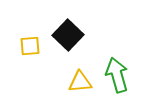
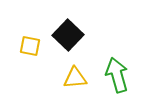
yellow square: rotated 15 degrees clockwise
yellow triangle: moved 5 px left, 4 px up
